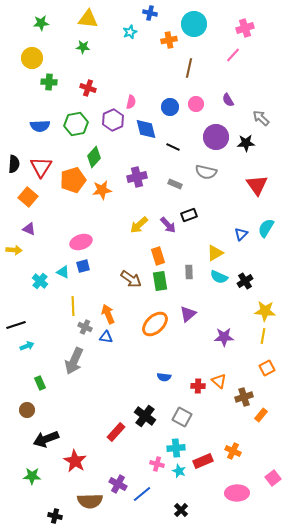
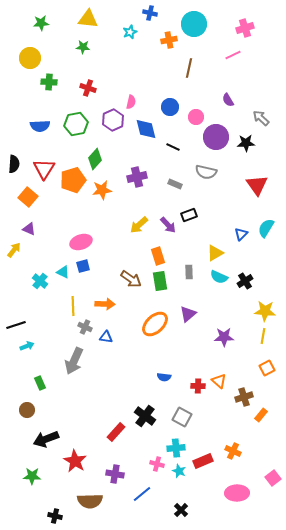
pink line at (233, 55): rotated 21 degrees clockwise
yellow circle at (32, 58): moved 2 px left
pink circle at (196, 104): moved 13 px down
green diamond at (94, 157): moved 1 px right, 2 px down
red triangle at (41, 167): moved 3 px right, 2 px down
yellow arrow at (14, 250): rotated 56 degrees counterclockwise
orange arrow at (108, 314): moved 3 px left, 10 px up; rotated 114 degrees clockwise
purple cross at (118, 484): moved 3 px left, 10 px up; rotated 18 degrees counterclockwise
